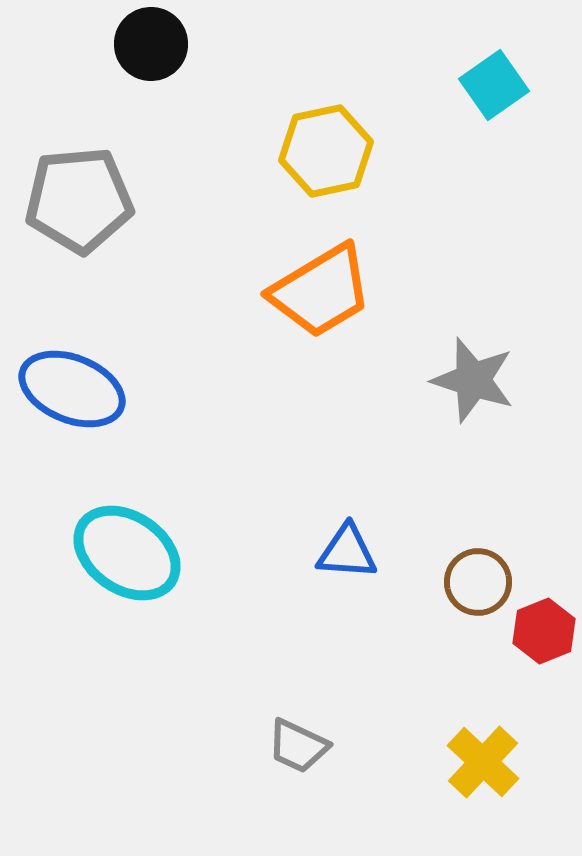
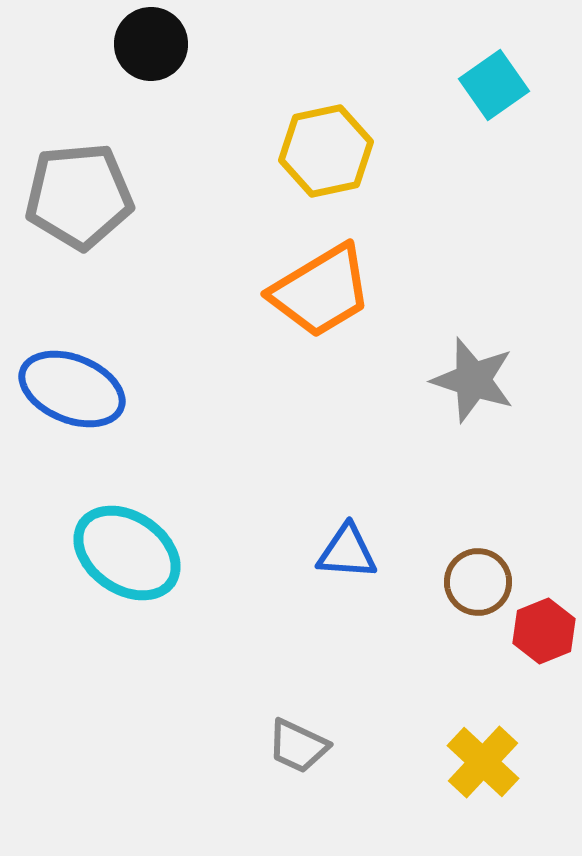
gray pentagon: moved 4 px up
